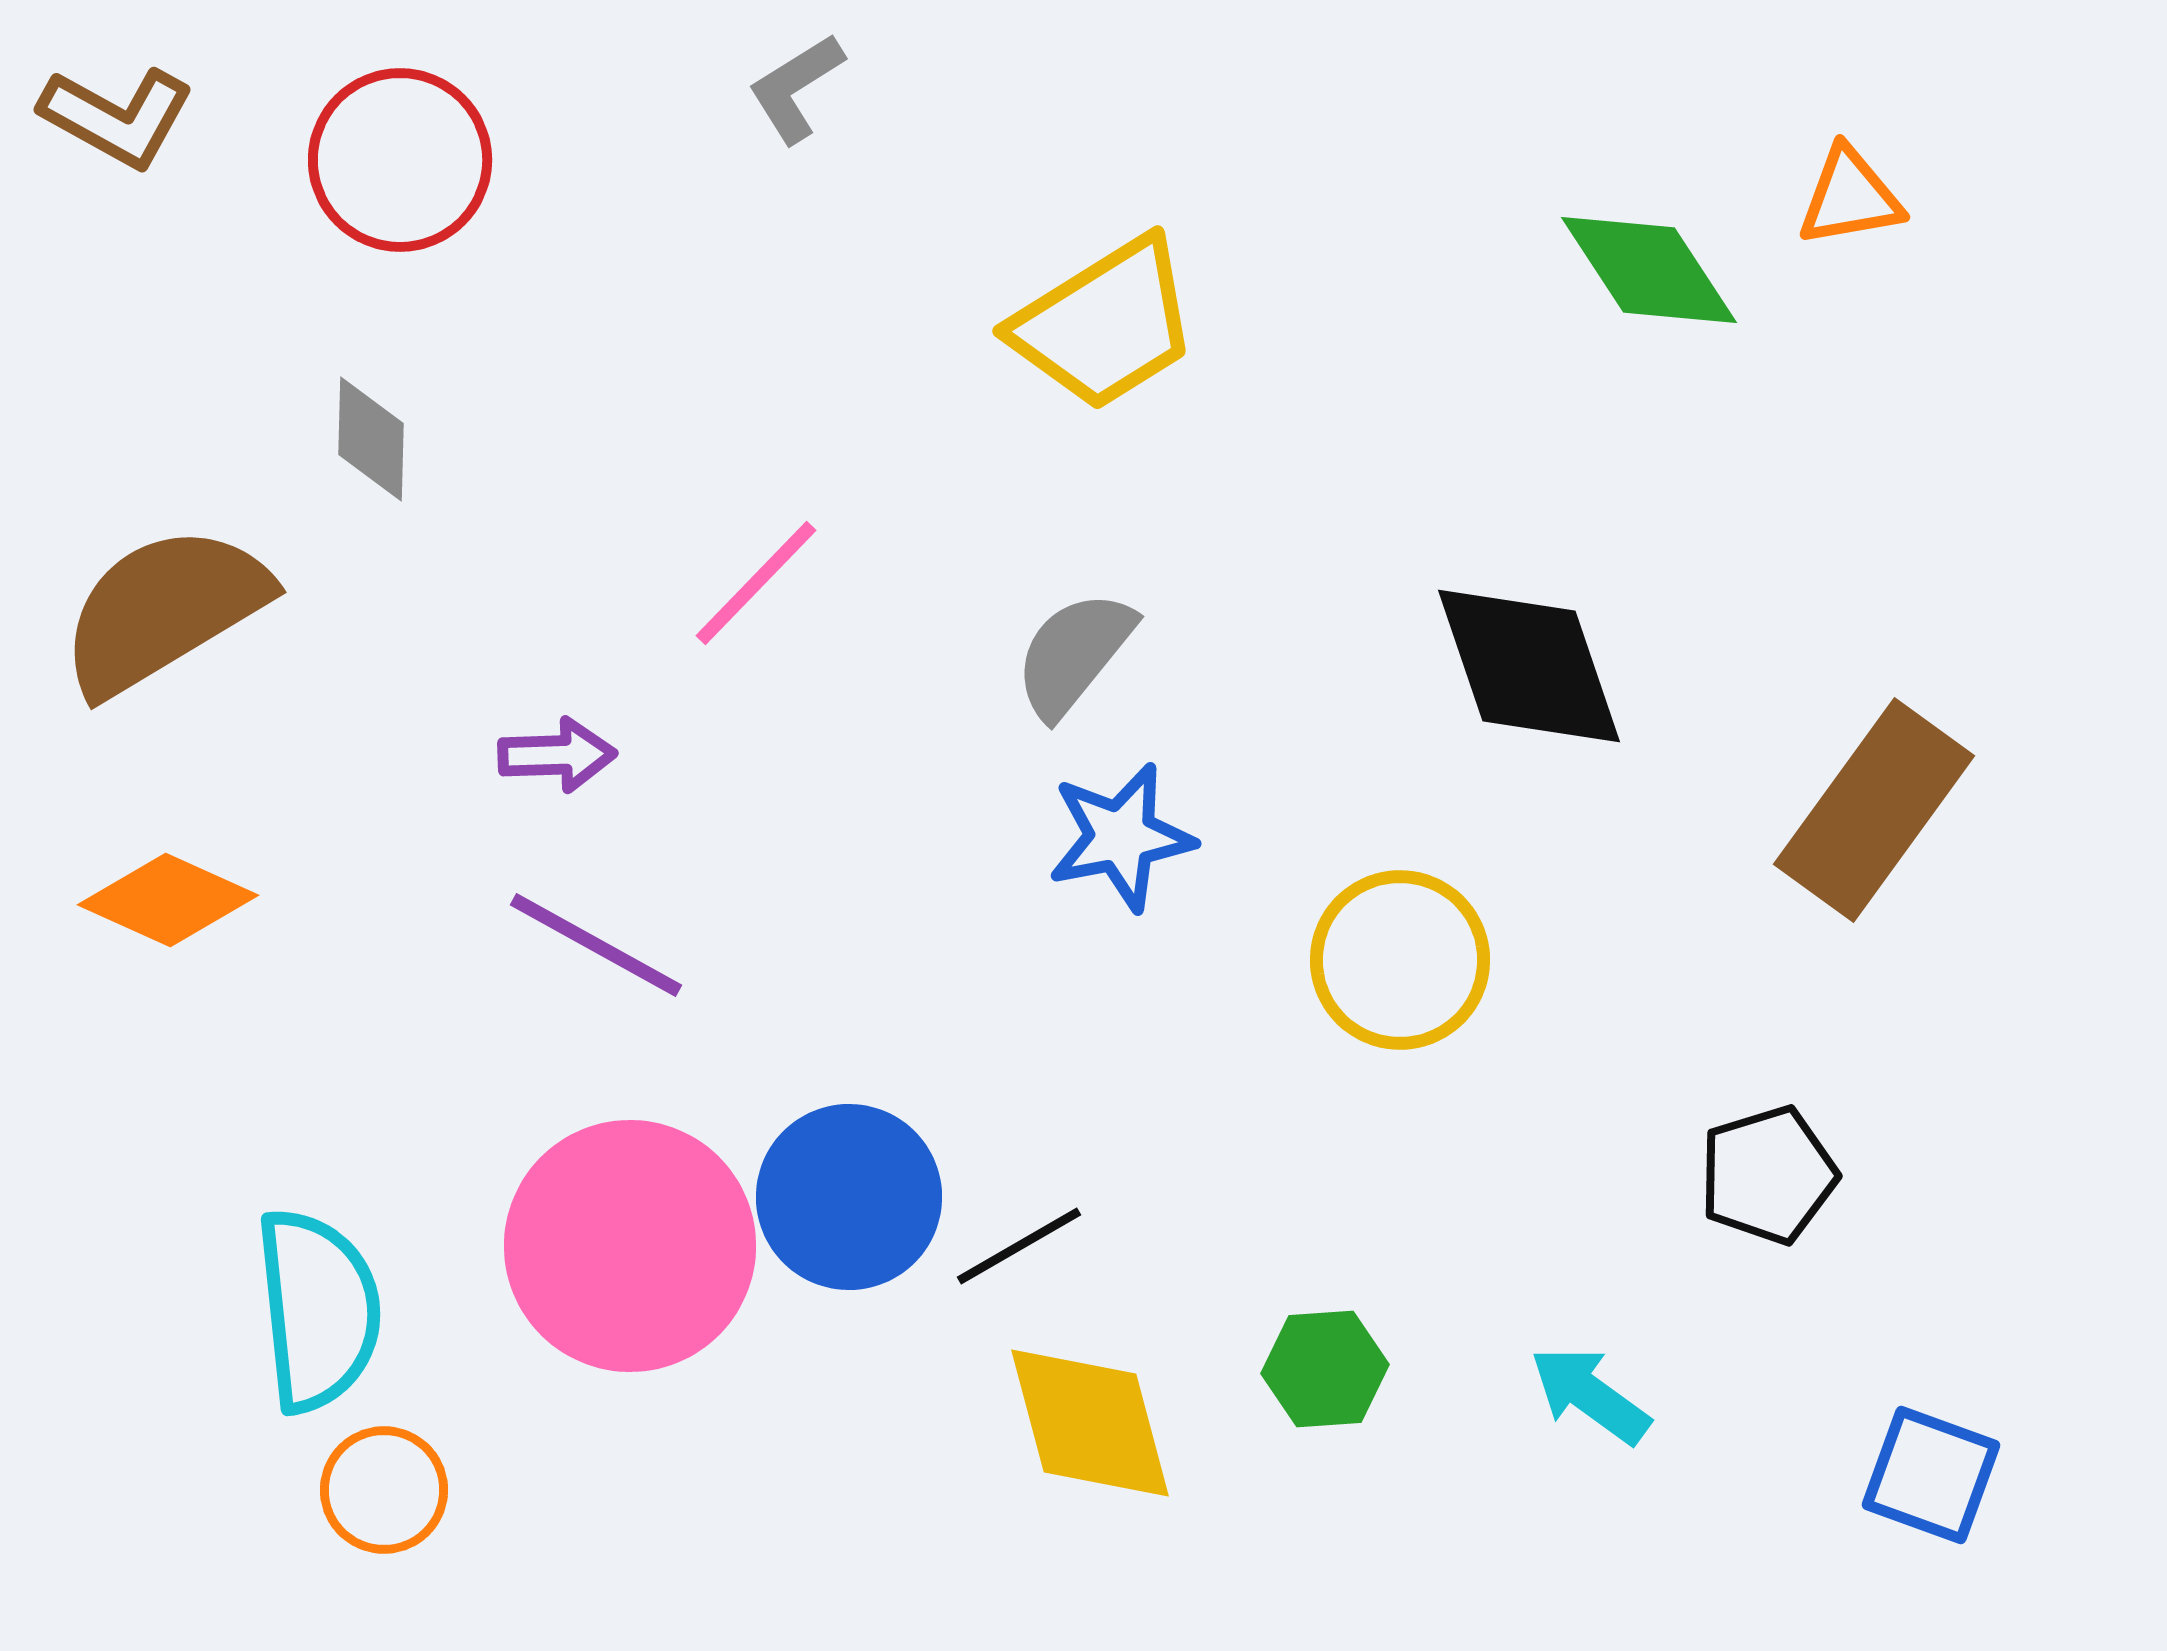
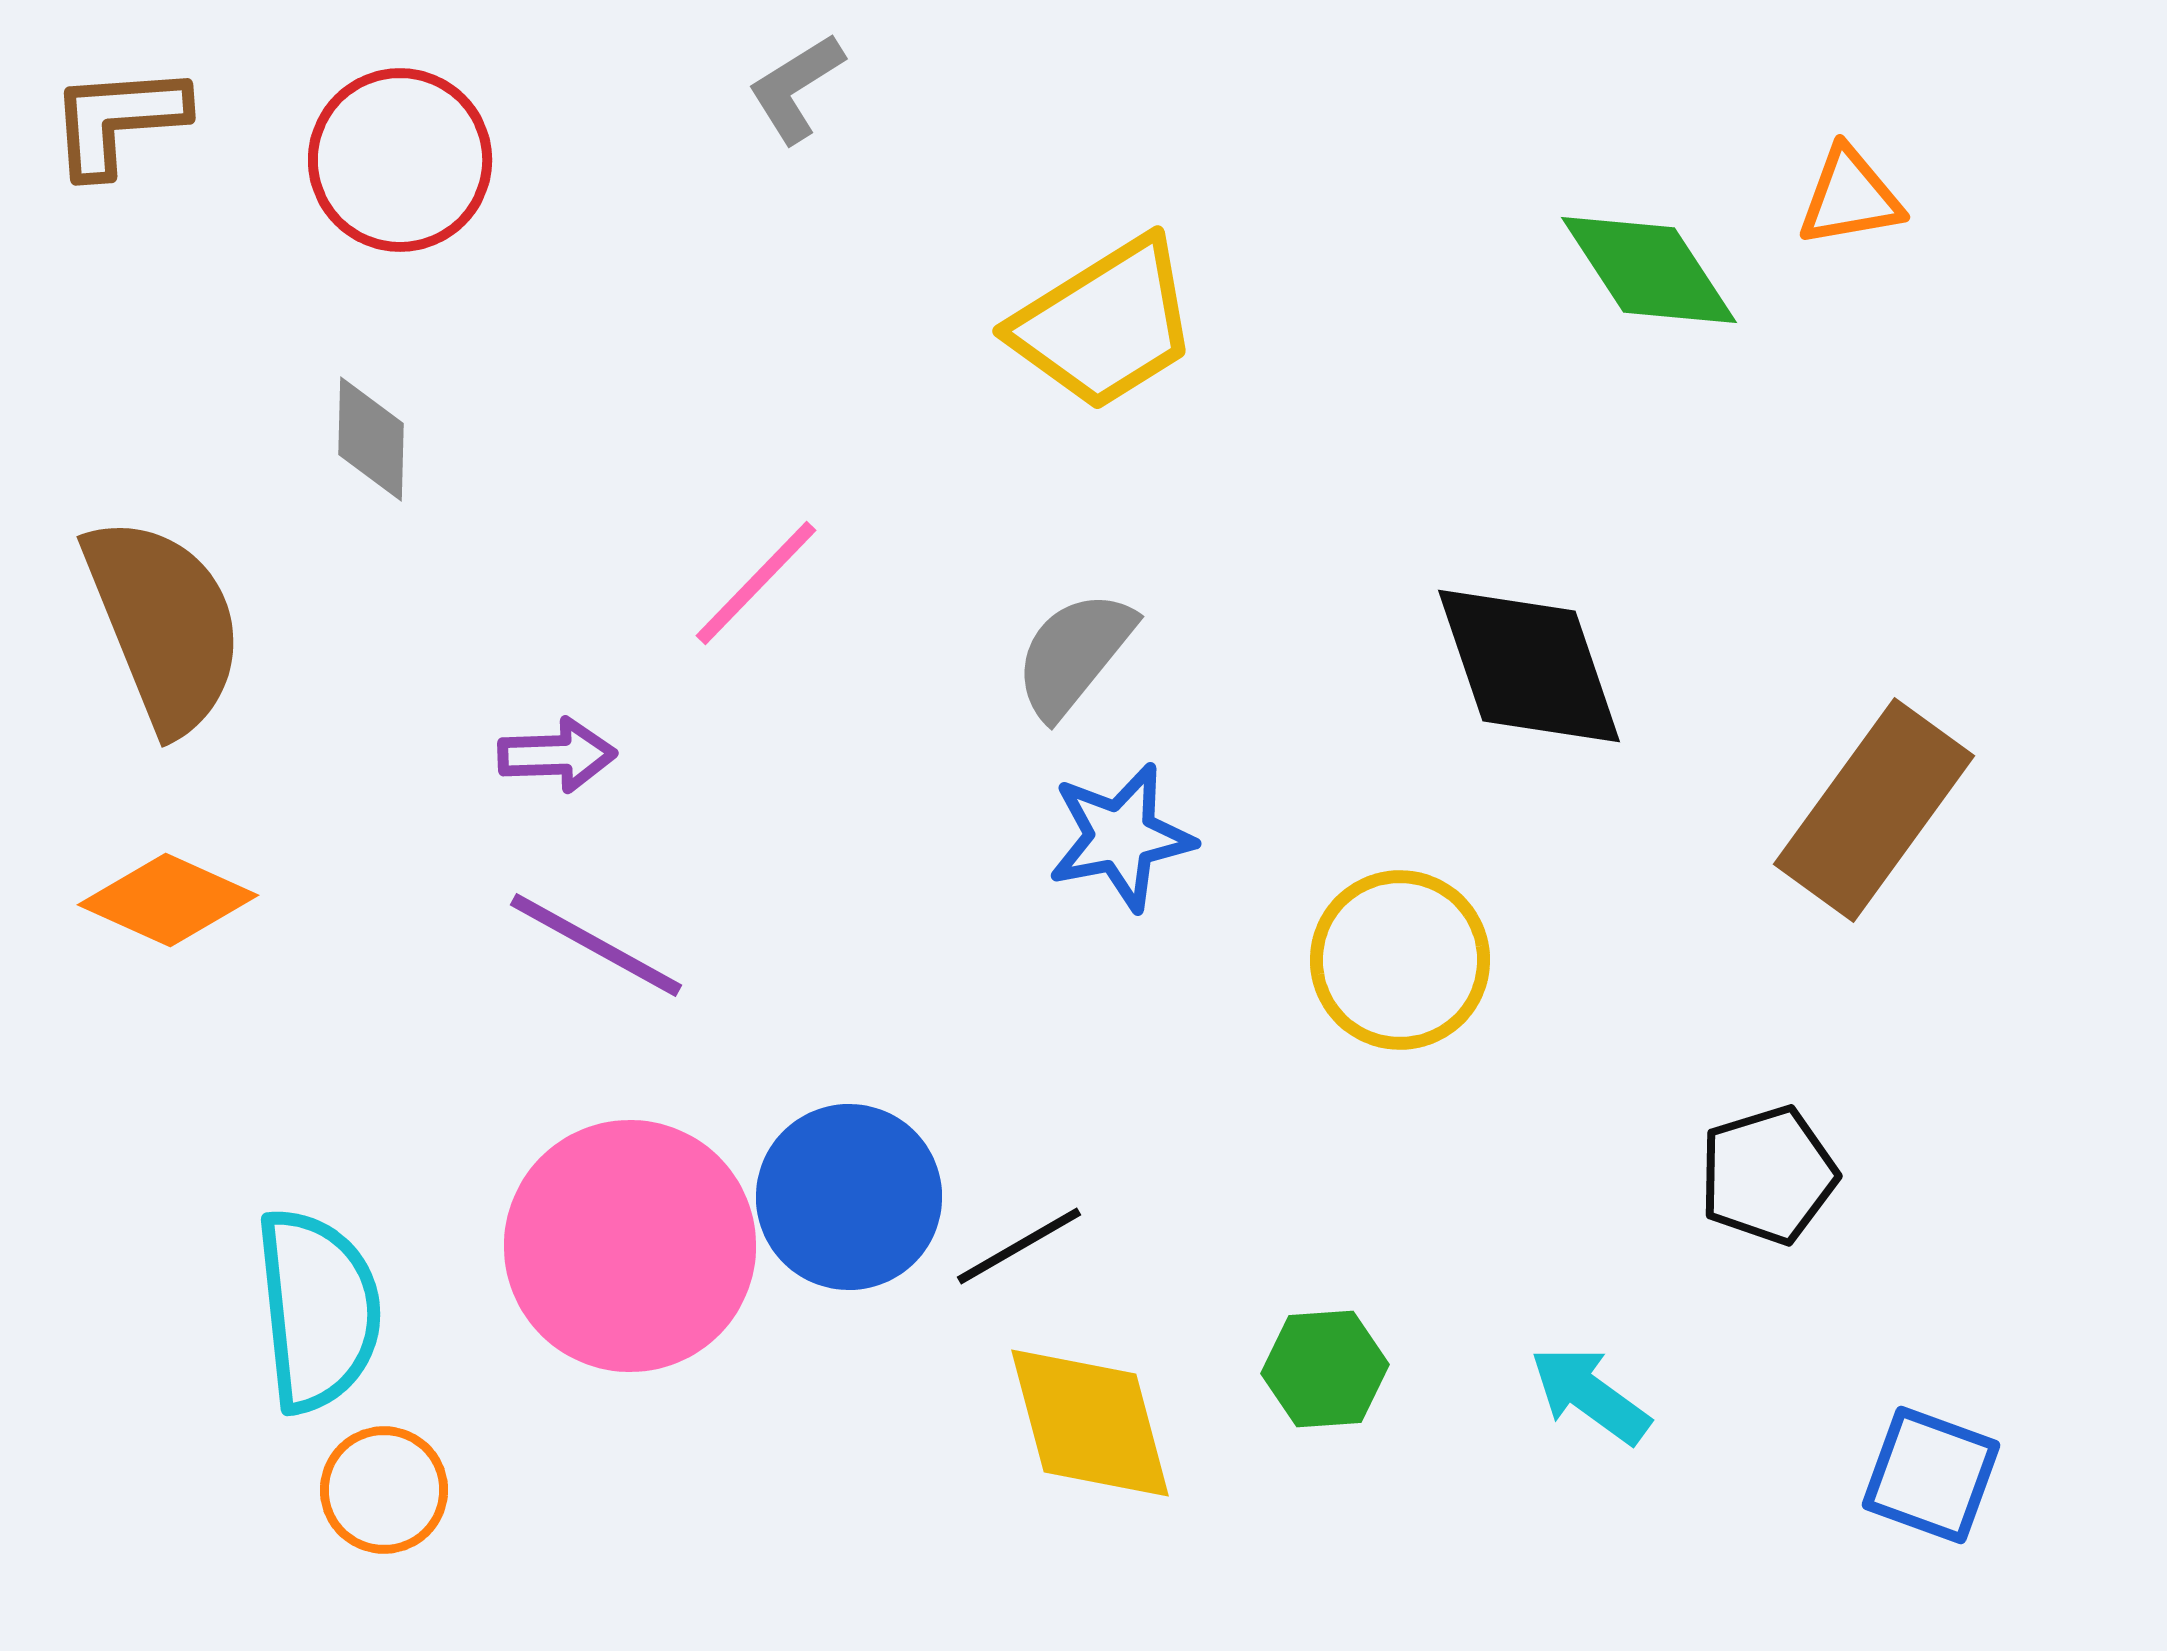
brown L-shape: moved 1 px right, 3 px down; rotated 147 degrees clockwise
brown semicircle: moved 14 px down; rotated 99 degrees clockwise
